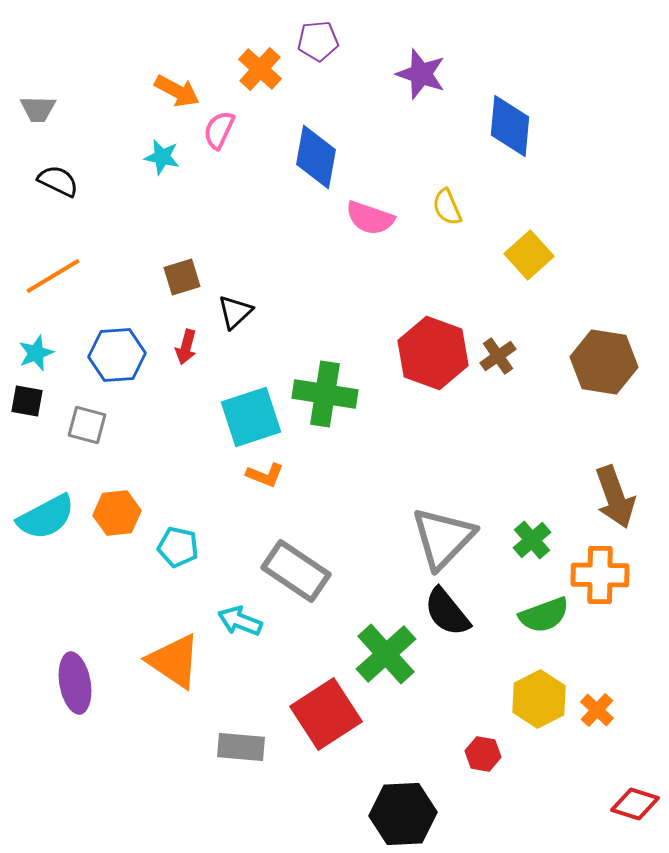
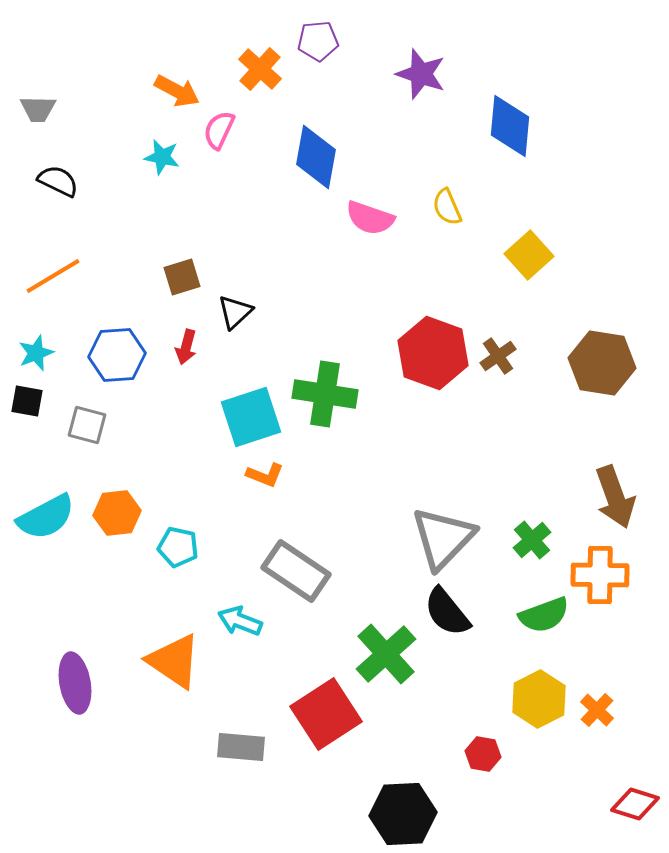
brown hexagon at (604, 362): moved 2 px left, 1 px down
